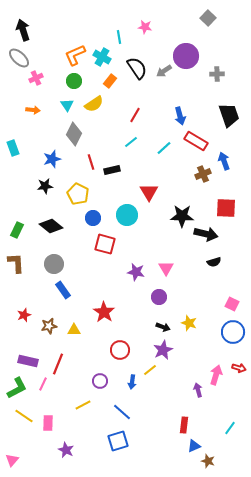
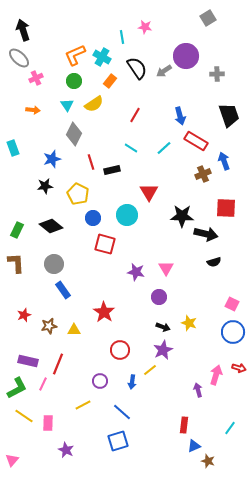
gray square at (208, 18): rotated 14 degrees clockwise
cyan line at (119, 37): moved 3 px right
cyan line at (131, 142): moved 6 px down; rotated 72 degrees clockwise
